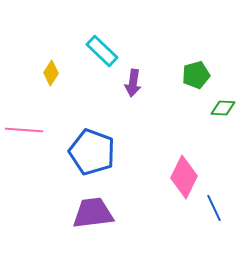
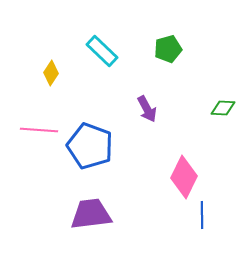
green pentagon: moved 28 px left, 26 px up
purple arrow: moved 14 px right, 26 px down; rotated 36 degrees counterclockwise
pink line: moved 15 px right
blue pentagon: moved 2 px left, 6 px up
blue line: moved 12 px left, 7 px down; rotated 24 degrees clockwise
purple trapezoid: moved 2 px left, 1 px down
